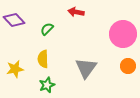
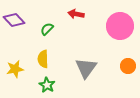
red arrow: moved 2 px down
pink circle: moved 3 px left, 8 px up
green star: rotated 21 degrees counterclockwise
